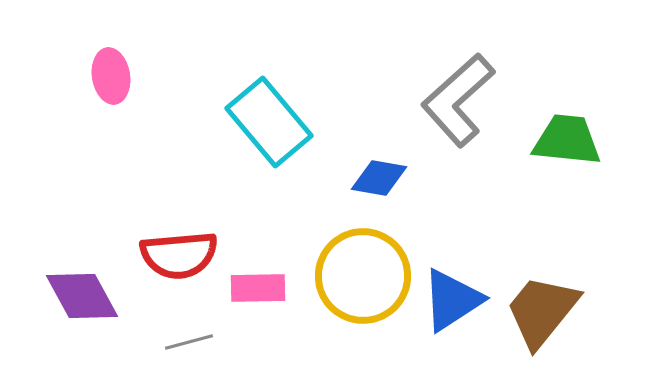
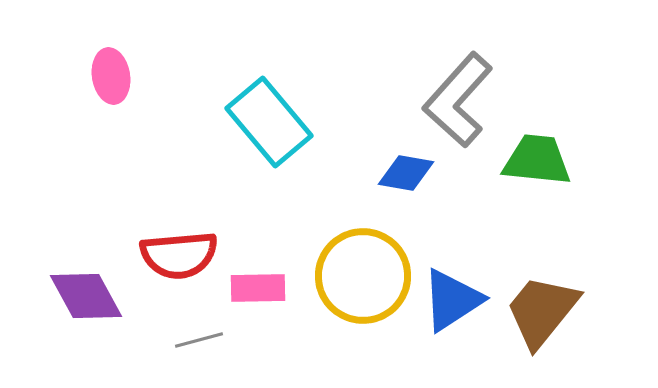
gray L-shape: rotated 6 degrees counterclockwise
green trapezoid: moved 30 px left, 20 px down
blue diamond: moved 27 px right, 5 px up
purple diamond: moved 4 px right
gray line: moved 10 px right, 2 px up
